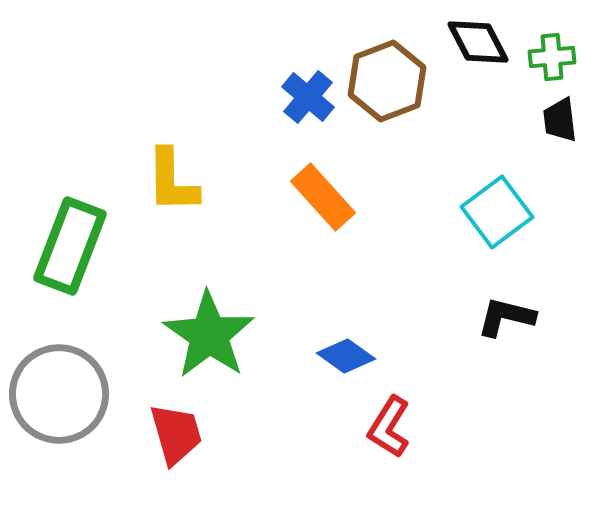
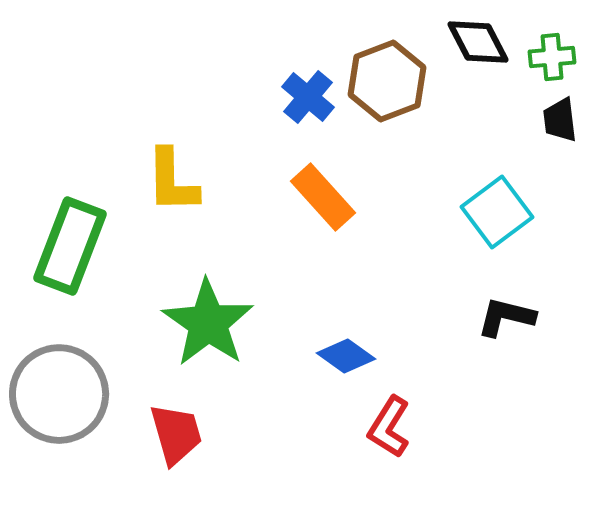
green star: moved 1 px left, 12 px up
